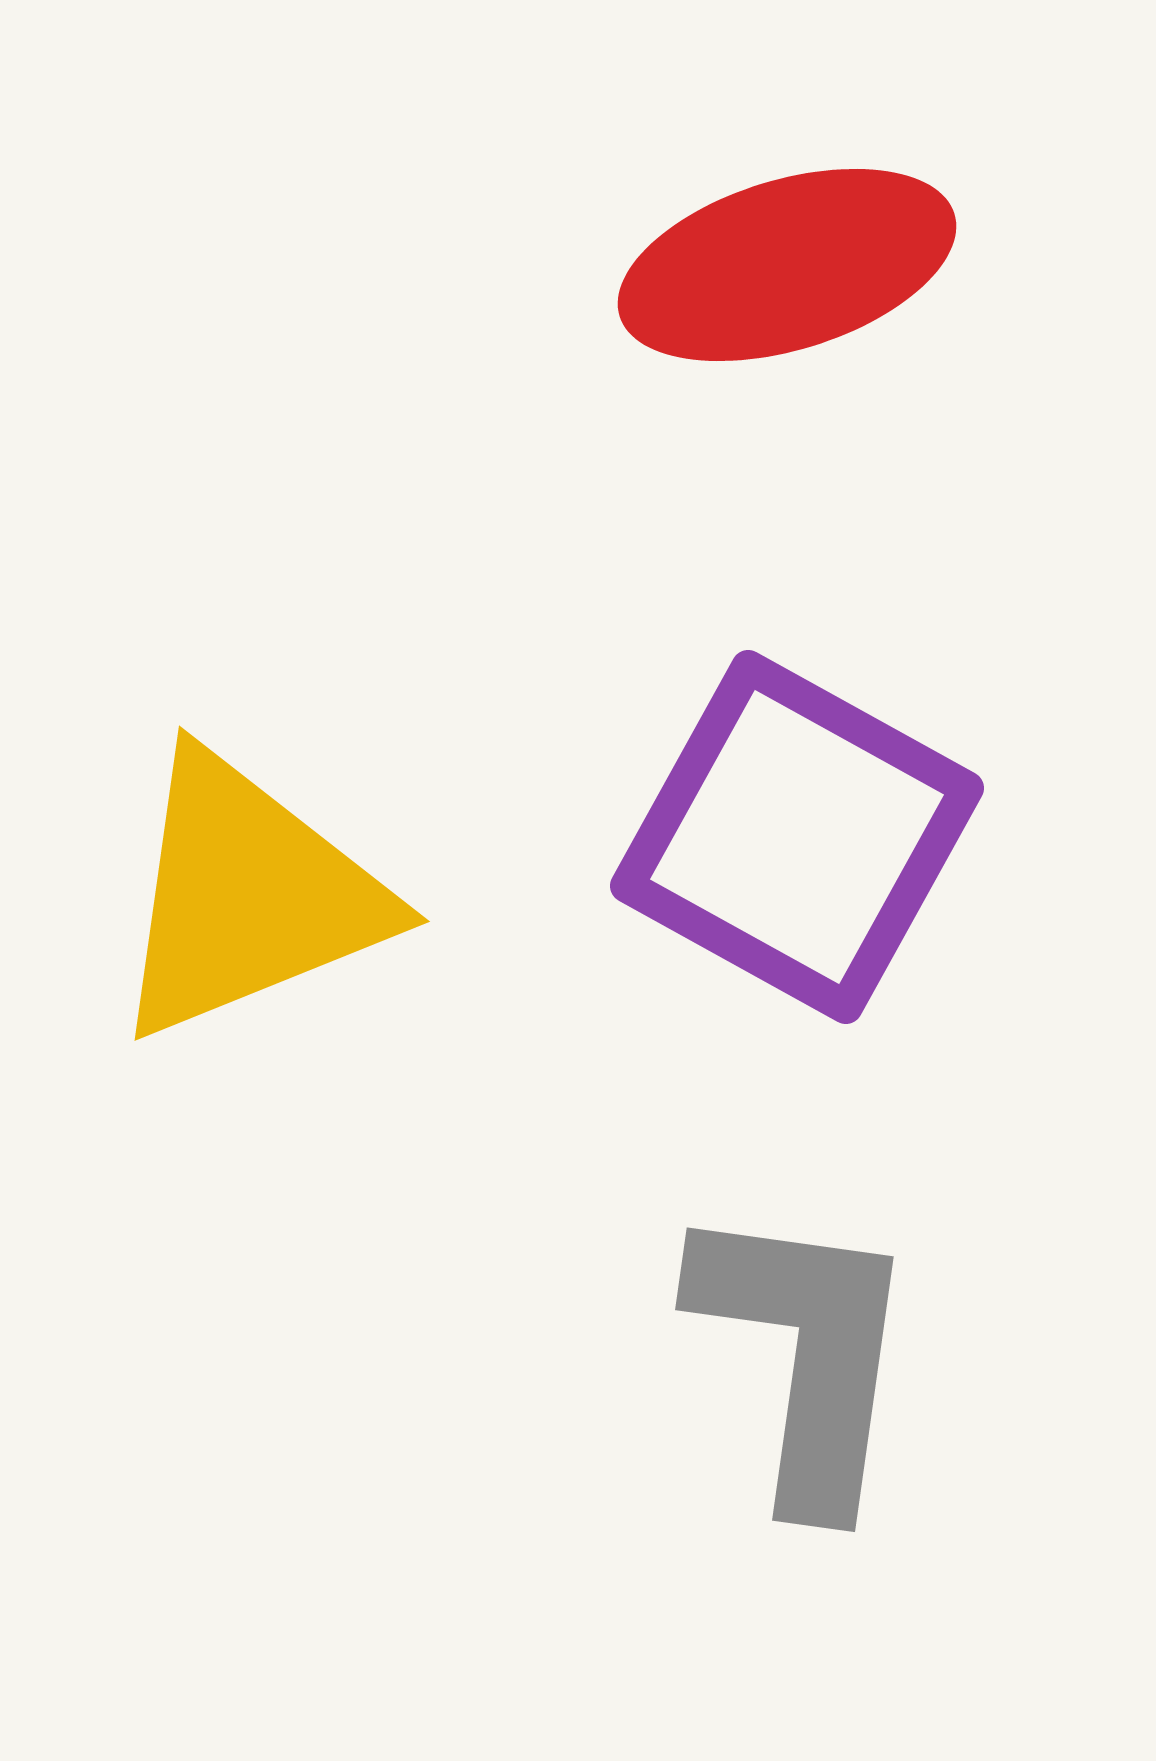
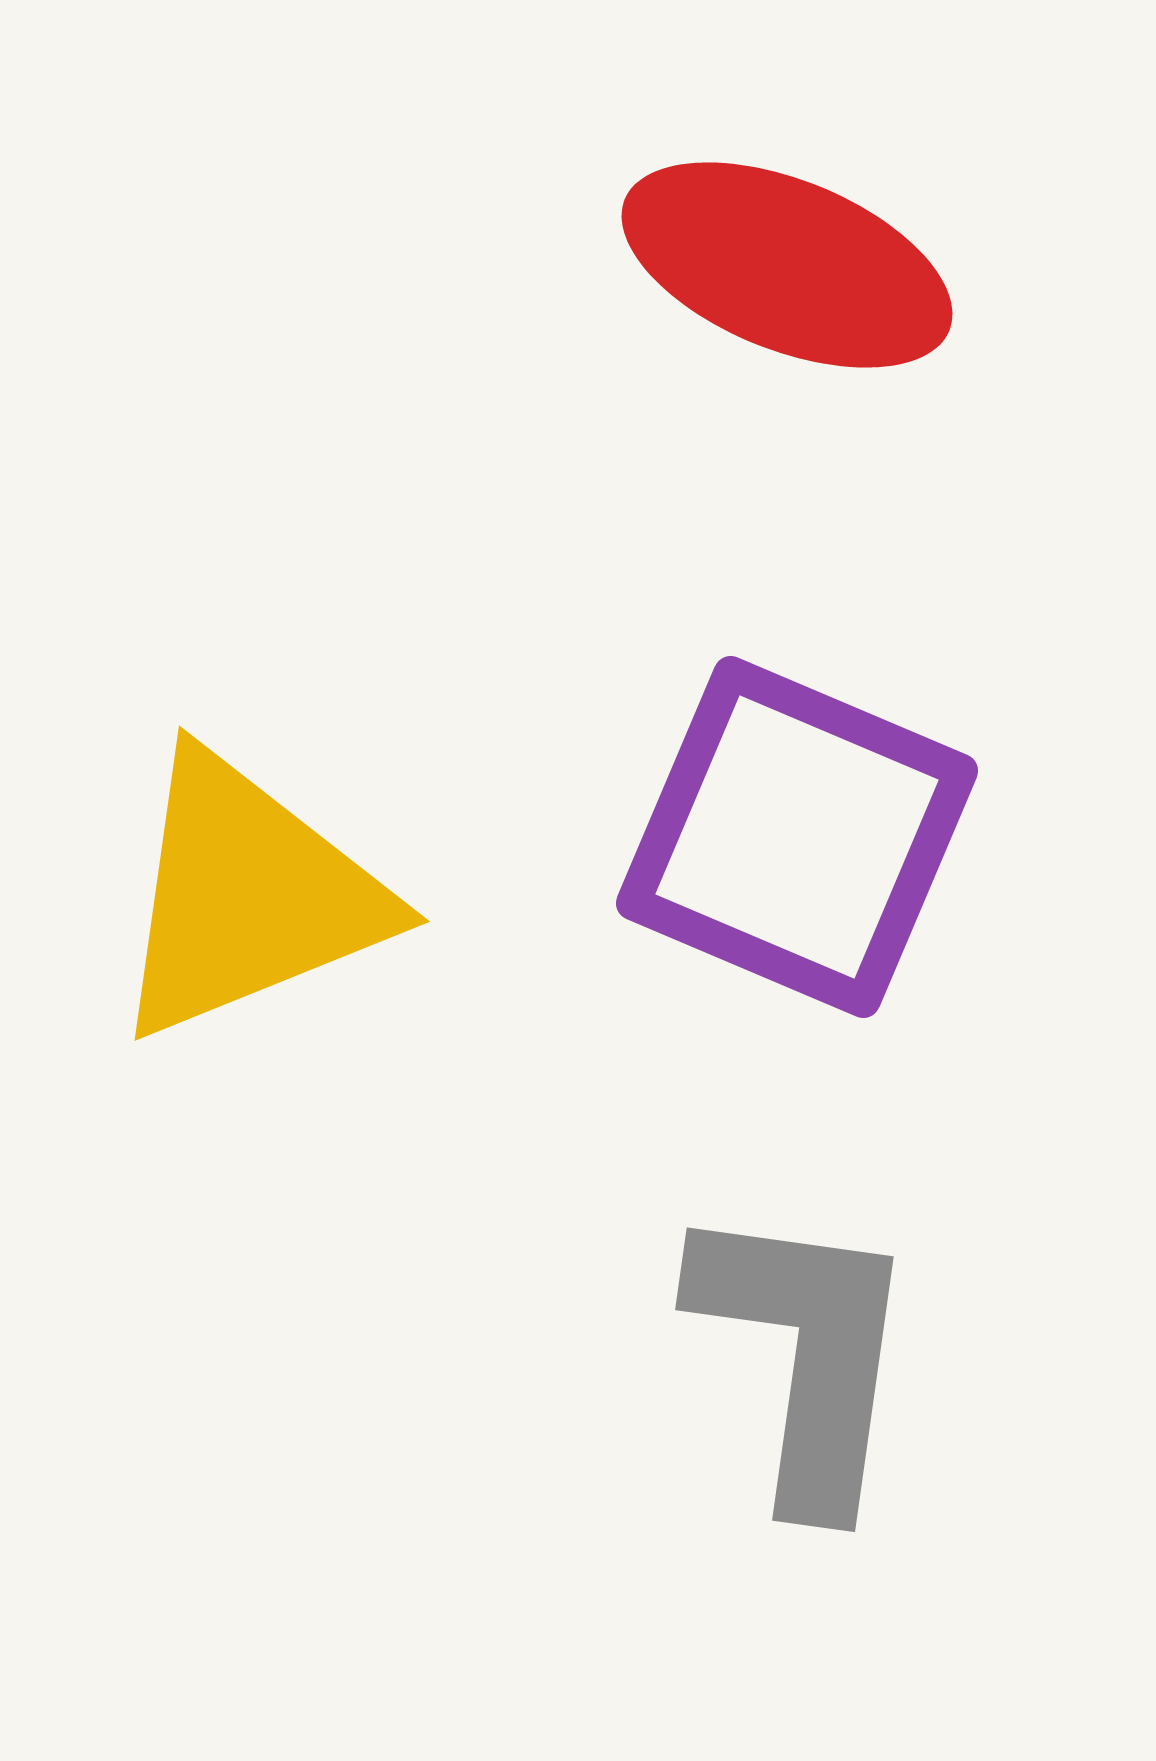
red ellipse: rotated 39 degrees clockwise
purple square: rotated 6 degrees counterclockwise
